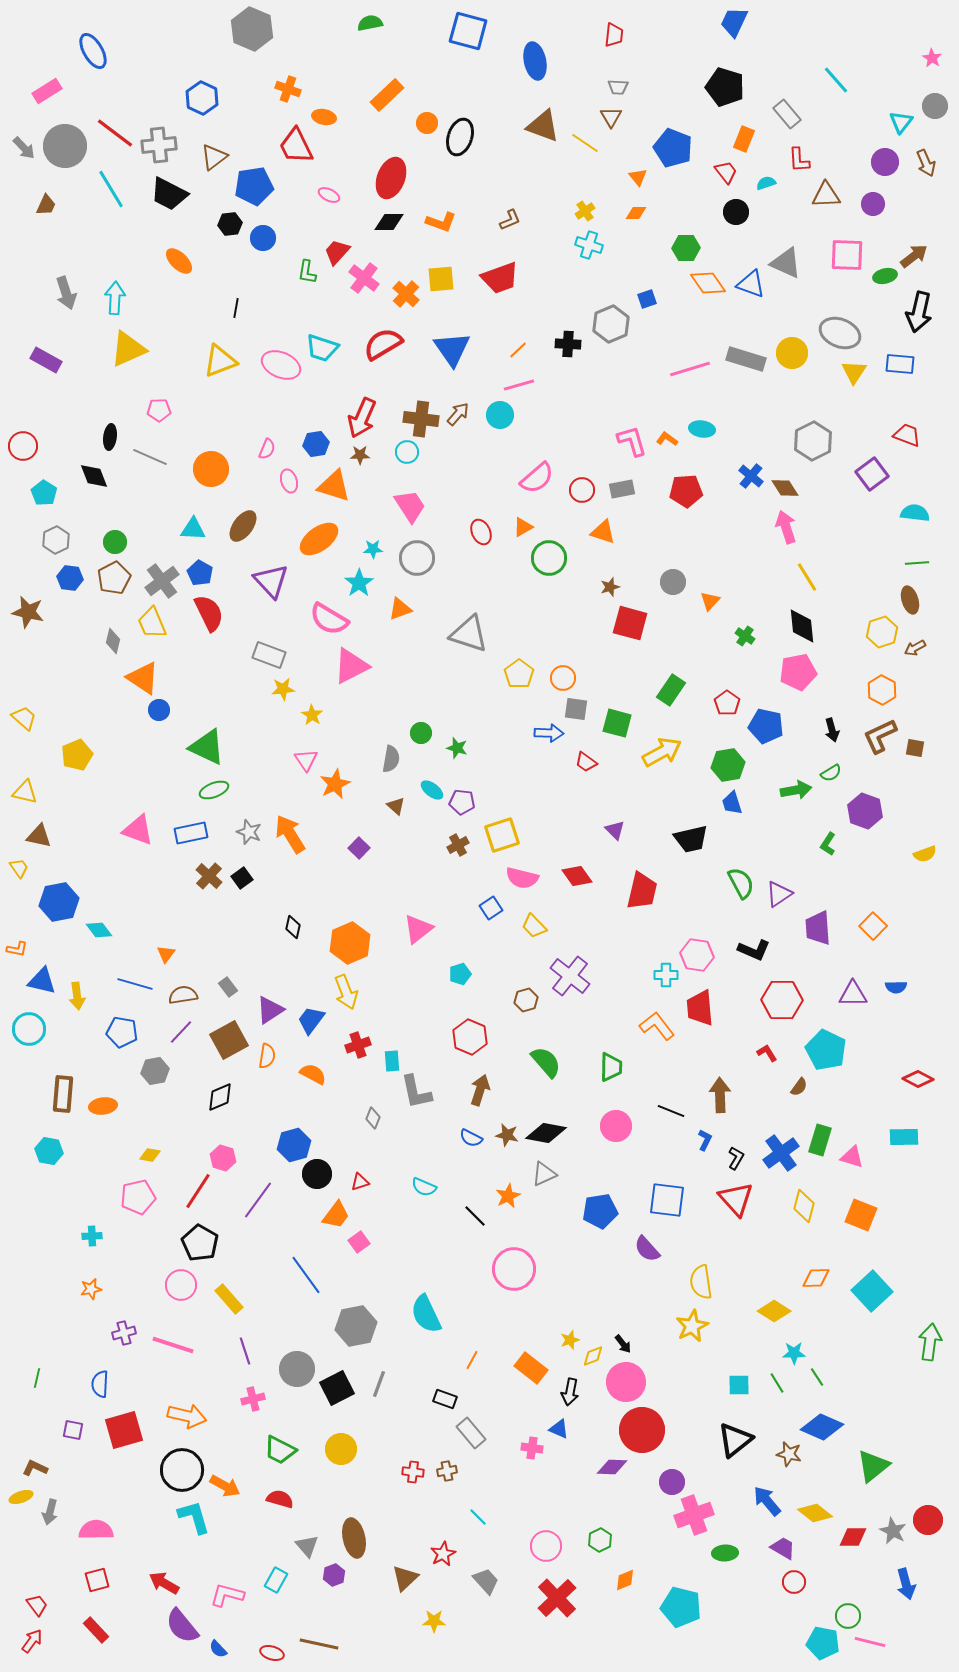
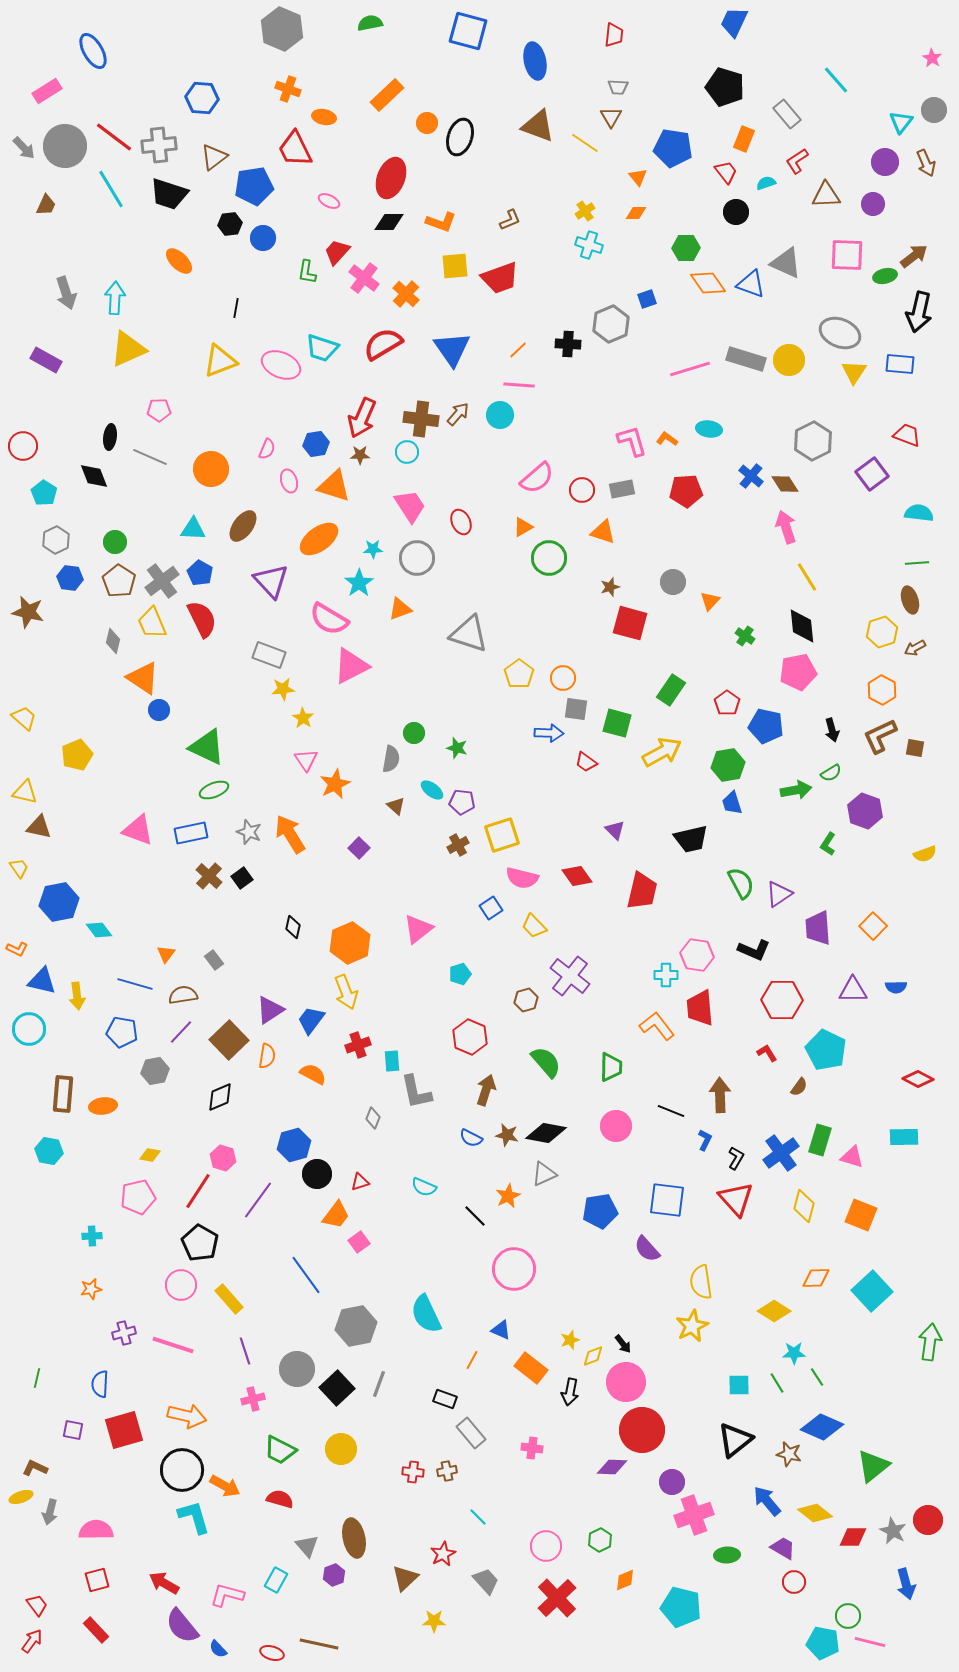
gray hexagon at (252, 29): moved 30 px right
blue hexagon at (202, 98): rotated 20 degrees counterclockwise
gray circle at (935, 106): moved 1 px left, 4 px down
brown triangle at (543, 126): moved 5 px left
red line at (115, 133): moved 1 px left, 4 px down
red trapezoid at (296, 146): moved 1 px left, 3 px down
blue pentagon at (673, 148): rotated 12 degrees counterclockwise
red L-shape at (799, 160): moved 2 px left, 1 px down; rotated 60 degrees clockwise
black trapezoid at (169, 194): rotated 9 degrees counterclockwise
pink ellipse at (329, 195): moved 6 px down
yellow square at (441, 279): moved 14 px right, 13 px up
yellow circle at (792, 353): moved 3 px left, 7 px down
pink line at (519, 385): rotated 20 degrees clockwise
cyan ellipse at (702, 429): moved 7 px right
brown diamond at (785, 488): moved 4 px up
cyan semicircle at (915, 513): moved 4 px right
red ellipse at (481, 532): moved 20 px left, 10 px up
brown pentagon at (114, 578): moved 5 px right, 3 px down; rotated 12 degrees counterclockwise
red semicircle at (209, 613): moved 7 px left, 6 px down
yellow star at (312, 715): moved 9 px left, 3 px down
green circle at (421, 733): moved 7 px left
brown triangle at (39, 836): moved 9 px up
orange L-shape at (17, 949): rotated 15 degrees clockwise
gray rectangle at (228, 987): moved 14 px left, 27 px up
purple triangle at (853, 994): moved 4 px up
brown square at (229, 1040): rotated 15 degrees counterclockwise
brown arrow at (480, 1090): moved 6 px right
black square at (337, 1388): rotated 16 degrees counterclockwise
blue triangle at (559, 1429): moved 58 px left, 99 px up
green ellipse at (725, 1553): moved 2 px right, 2 px down
